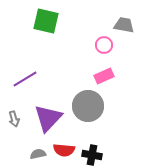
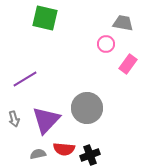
green square: moved 1 px left, 3 px up
gray trapezoid: moved 1 px left, 2 px up
pink circle: moved 2 px right, 1 px up
pink rectangle: moved 24 px right, 12 px up; rotated 30 degrees counterclockwise
gray circle: moved 1 px left, 2 px down
purple triangle: moved 2 px left, 2 px down
red semicircle: moved 1 px up
black cross: moved 2 px left; rotated 30 degrees counterclockwise
